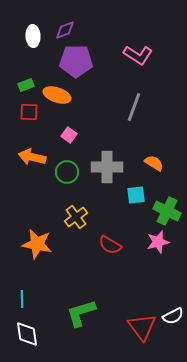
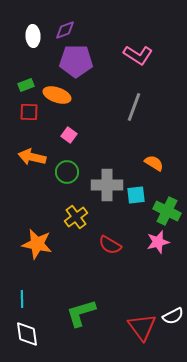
gray cross: moved 18 px down
